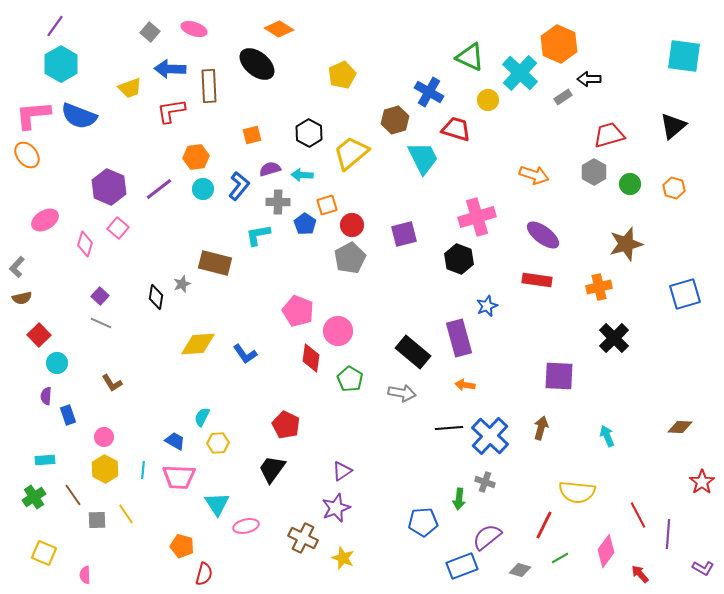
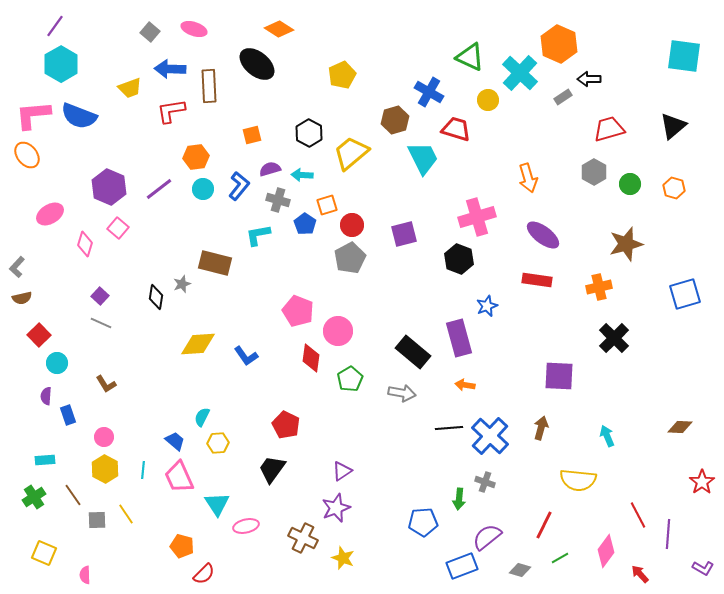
red trapezoid at (609, 135): moved 6 px up
orange arrow at (534, 175): moved 6 px left, 3 px down; rotated 56 degrees clockwise
gray cross at (278, 202): moved 2 px up; rotated 15 degrees clockwise
pink ellipse at (45, 220): moved 5 px right, 6 px up
blue L-shape at (245, 354): moved 1 px right, 2 px down
green pentagon at (350, 379): rotated 10 degrees clockwise
brown L-shape at (112, 383): moved 6 px left, 1 px down
blue trapezoid at (175, 441): rotated 10 degrees clockwise
pink trapezoid at (179, 477): rotated 64 degrees clockwise
yellow semicircle at (577, 492): moved 1 px right, 12 px up
red semicircle at (204, 574): rotated 30 degrees clockwise
